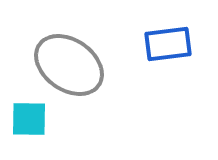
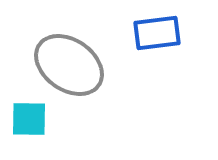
blue rectangle: moved 11 px left, 11 px up
